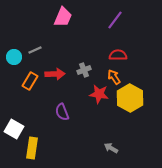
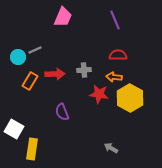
purple line: rotated 60 degrees counterclockwise
cyan circle: moved 4 px right
gray cross: rotated 16 degrees clockwise
orange arrow: rotated 49 degrees counterclockwise
yellow rectangle: moved 1 px down
